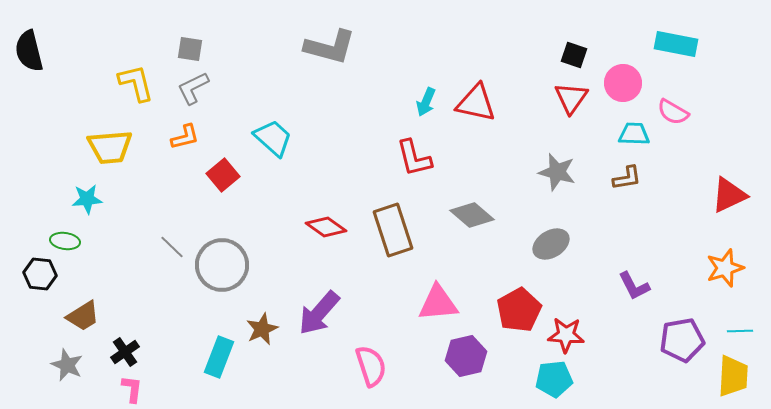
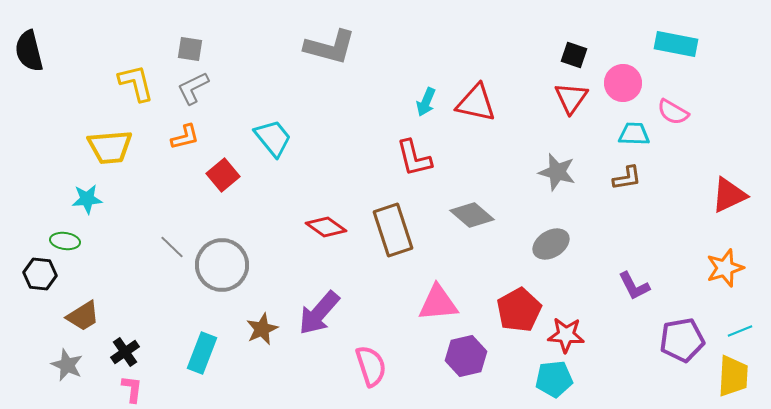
cyan trapezoid at (273, 138): rotated 9 degrees clockwise
cyan line at (740, 331): rotated 20 degrees counterclockwise
cyan rectangle at (219, 357): moved 17 px left, 4 px up
